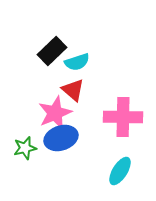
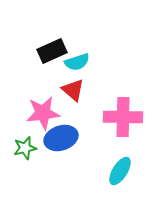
black rectangle: rotated 20 degrees clockwise
pink star: moved 12 px left; rotated 16 degrees clockwise
